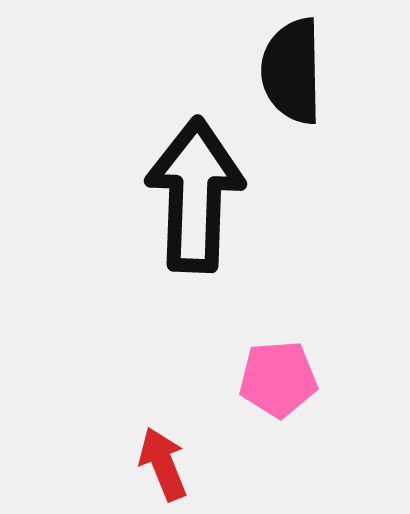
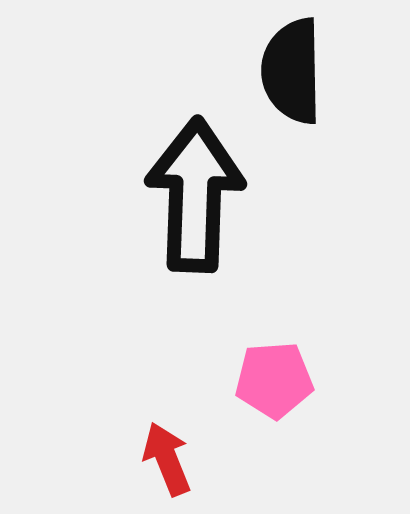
pink pentagon: moved 4 px left, 1 px down
red arrow: moved 4 px right, 5 px up
